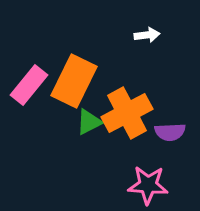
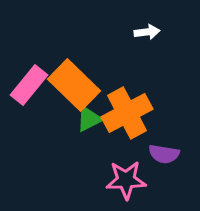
white arrow: moved 3 px up
orange rectangle: moved 4 px down; rotated 72 degrees counterclockwise
green triangle: moved 3 px up
purple semicircle: moved 6 px left, 22 px down; rotated 12 degrees clockwise
pink star: moved 22 px left, 5 px up; rotated 6 degrees counterclockwise
